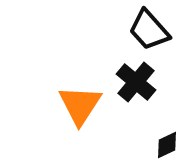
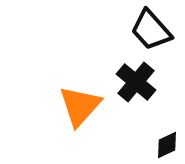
black trapezoid: moved 2 px right
orange triangle: moved 1 px down; rotated 9 degrees clockwise
